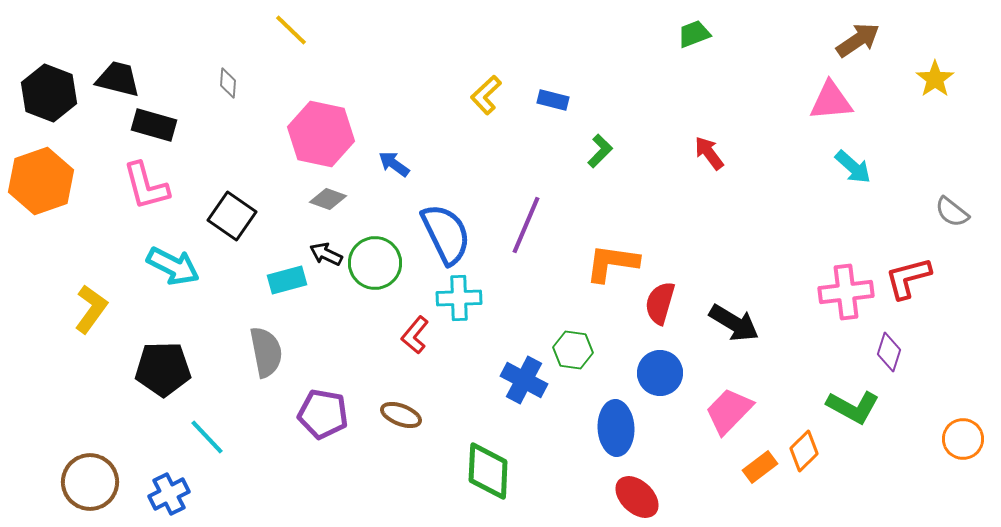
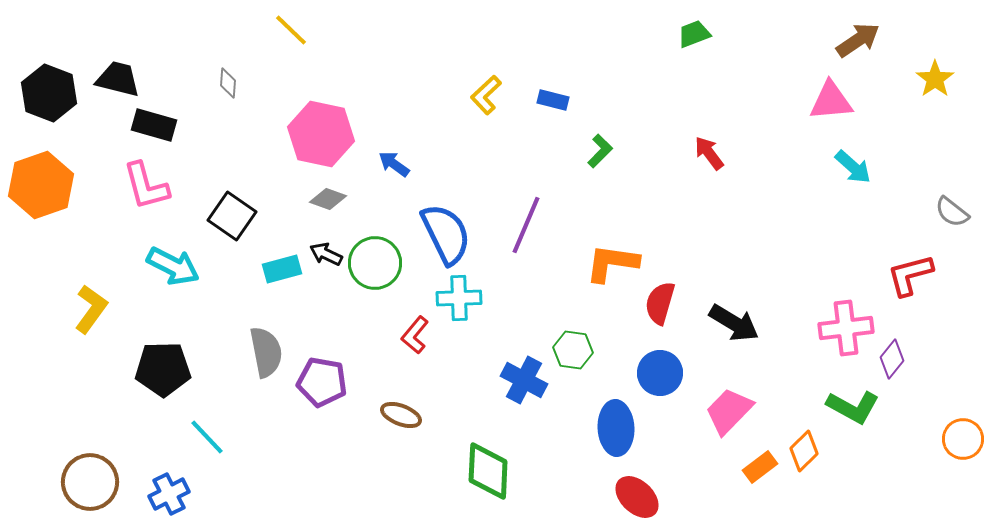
orange hexagon at (41, 181): moved 4 px down
red L-shape at (908, 278): moved 2 px right, 3 px up
cyan rectangle at (287, 280): moved 5 px left, 11 px up
pink cross at (846, 292): moved 36 px down
purple diamond at (889, 352): moved 3 px right, 7 px down; rotated 21 degrees clockwise
purple pentagon at (323, 414): moved 1 px left, 32 px up
